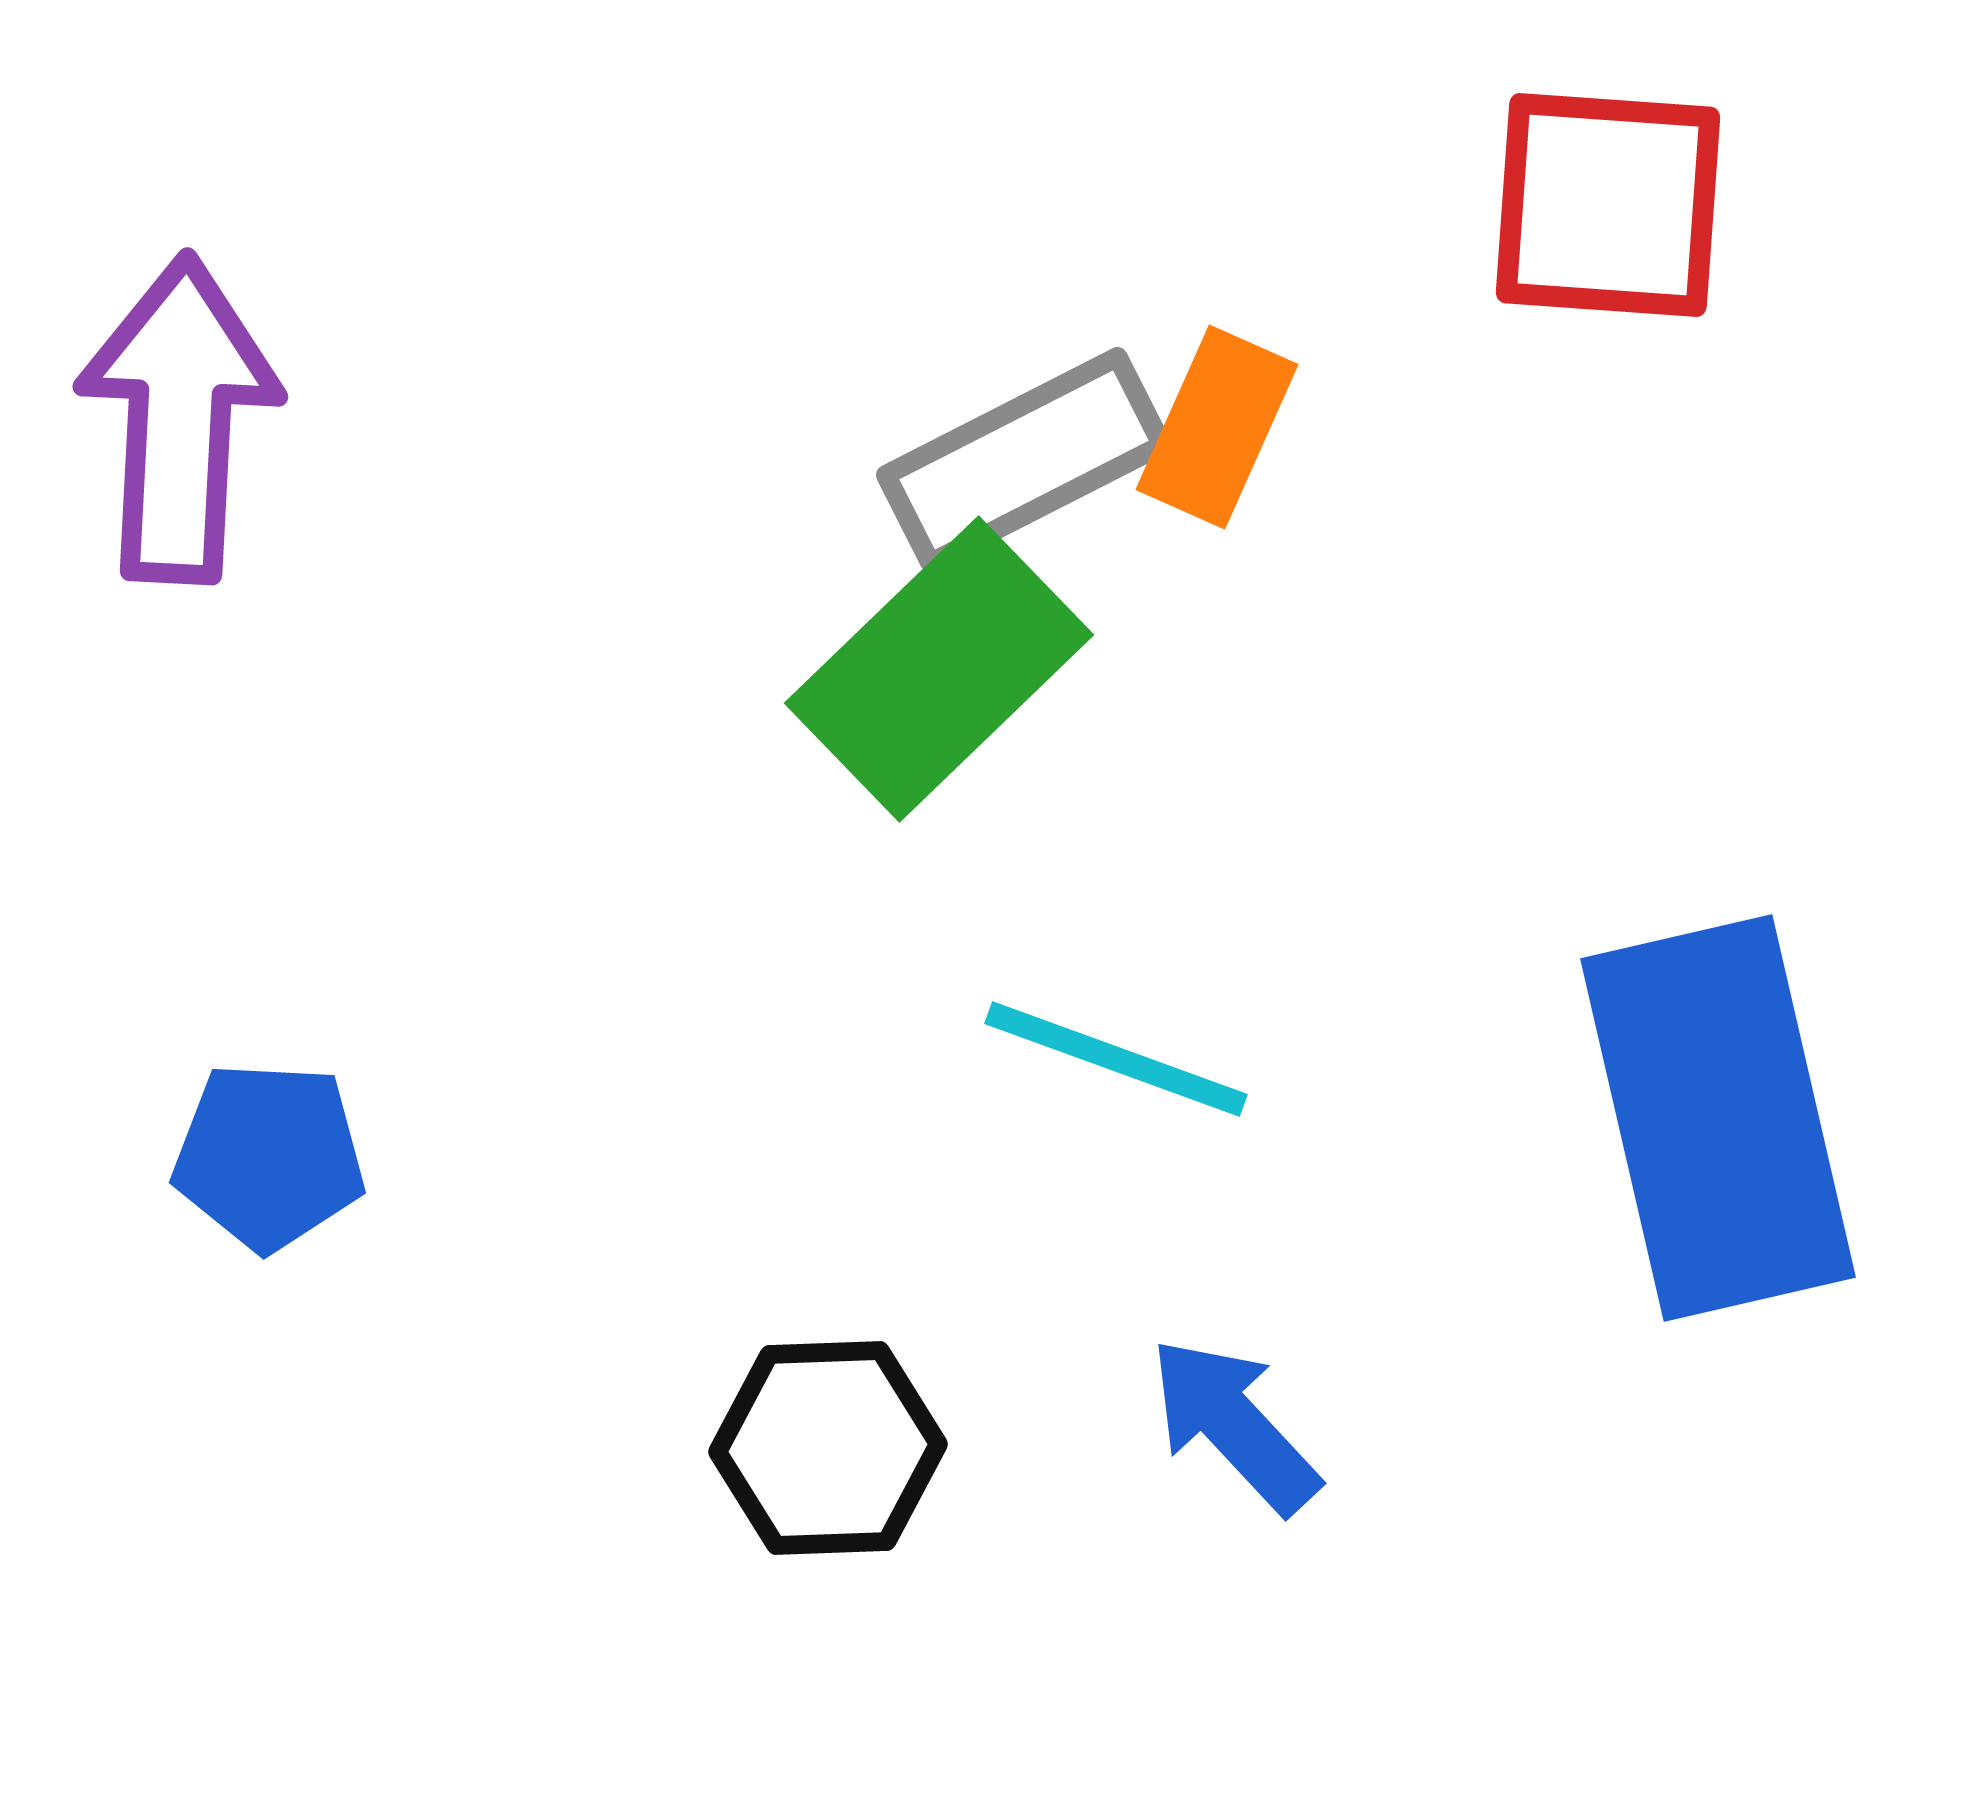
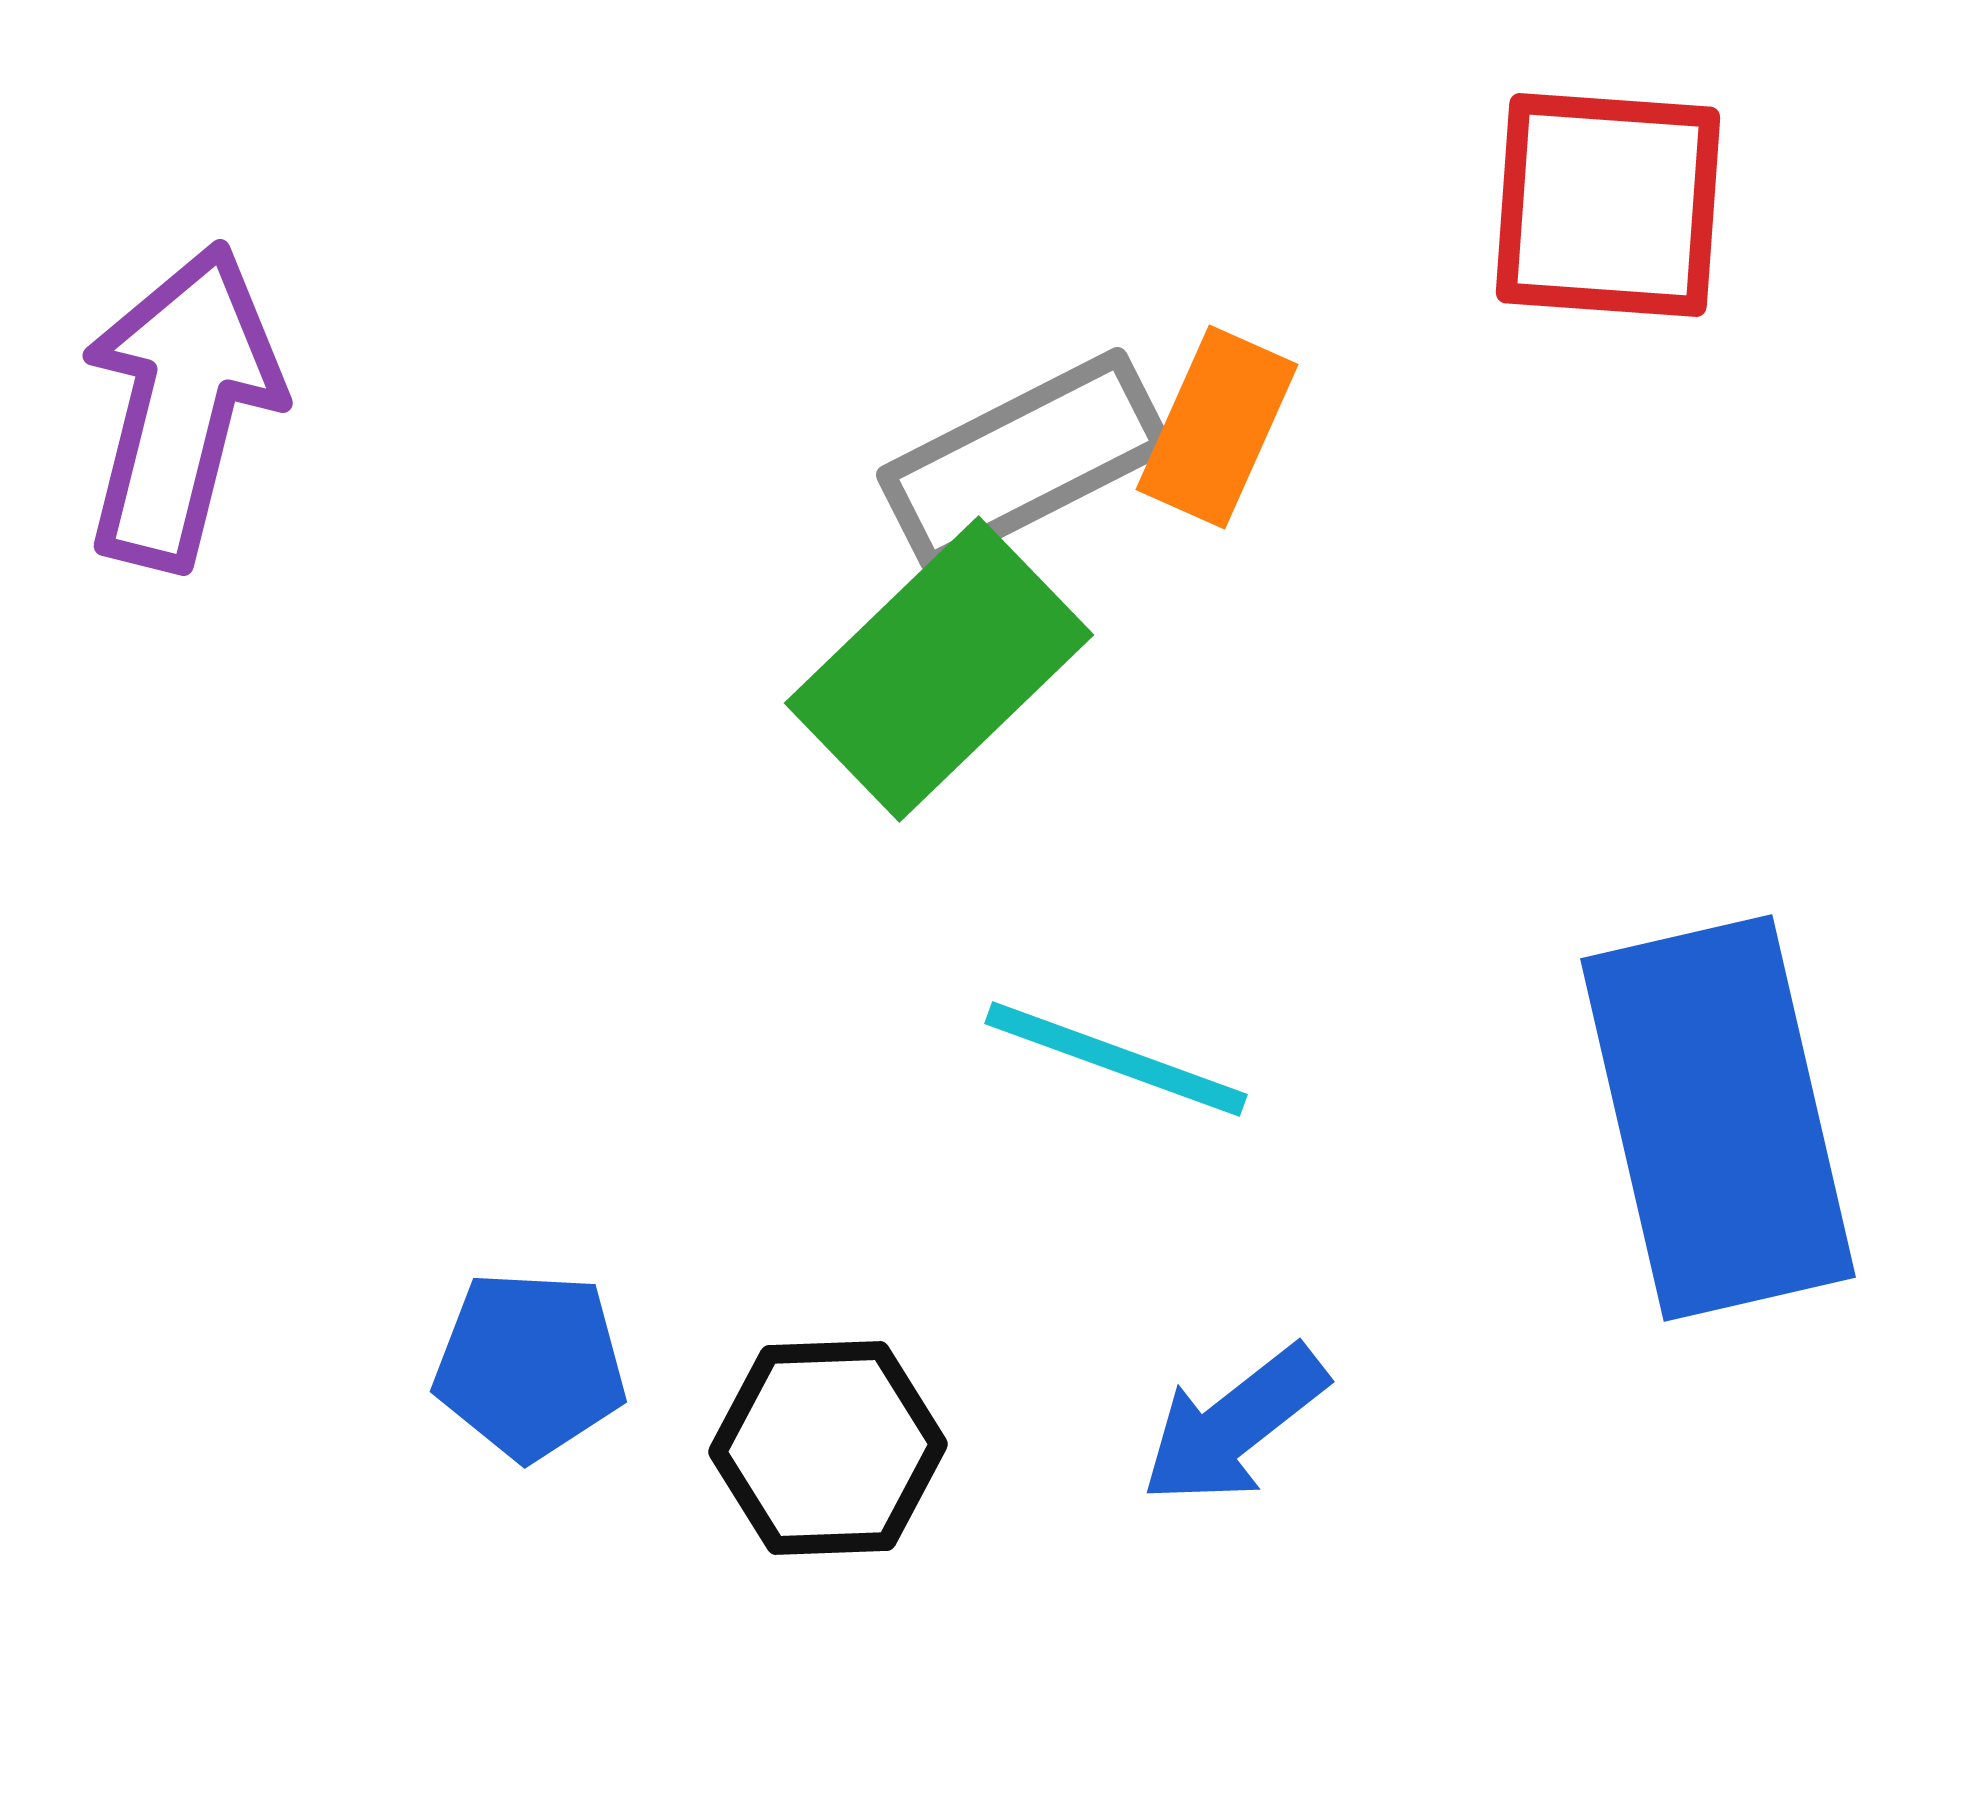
purple arrow: moved 2 px right, 13 px up; rotated 11 degrees clockwise
blue pentagon: moved 261 px right, 209 px down
blue arrow: rotated 85 degrees counterclockwise
